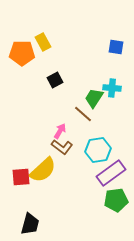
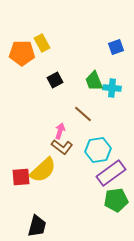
yellow rectangle: moved 1 px left, 1 px down
blue square: rotated 28 degrees counterclockwise
green trapezoid: moved 17 px up; rotated 55 degrees counterclockwise
pink arrow: rotated 14 degrees counterclockwise
black trapezoid: moved 7 px right, 2 px down
